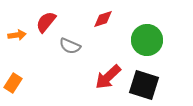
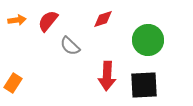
red semicircle: moved 2 px right, 1 px up
orange arrow: moved 15 px up
green circle: moved 1 px right
gray semicircle: rotated 20 degrees clockwise
red arrow: moved 1 px left, 1 px up; rotated 44 degrees counterclockwise
black square: rotated 20 degrees counterclockwise
